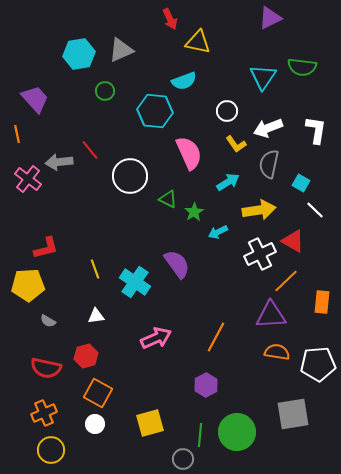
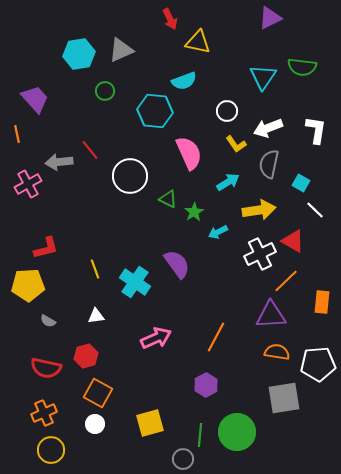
pink cross at (28, 179): moved 5 px down; rotated 24 degrees clockwise
gray square at (293, 414): moved 9 px left, 16 px up
